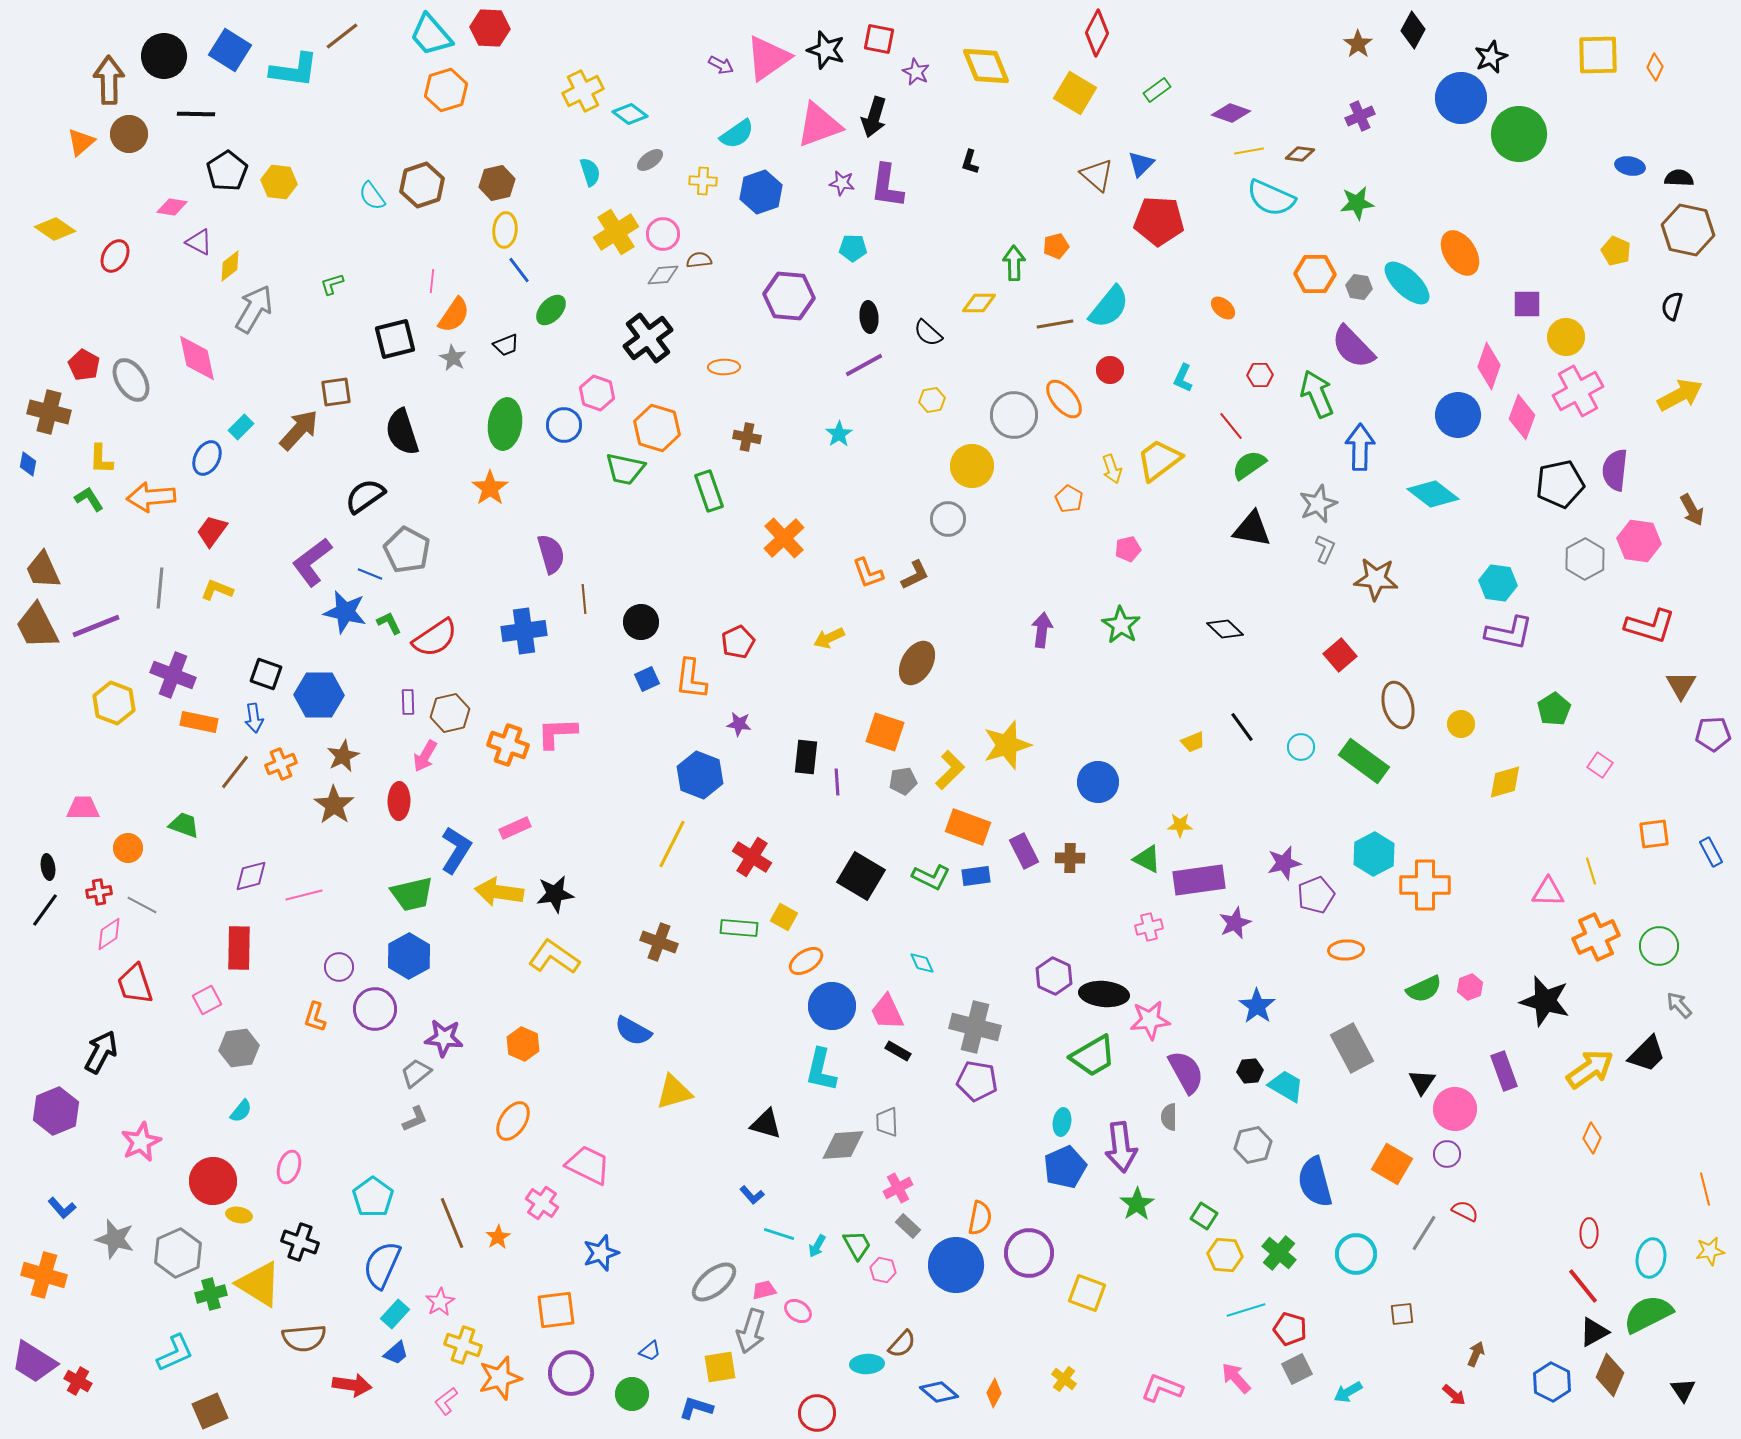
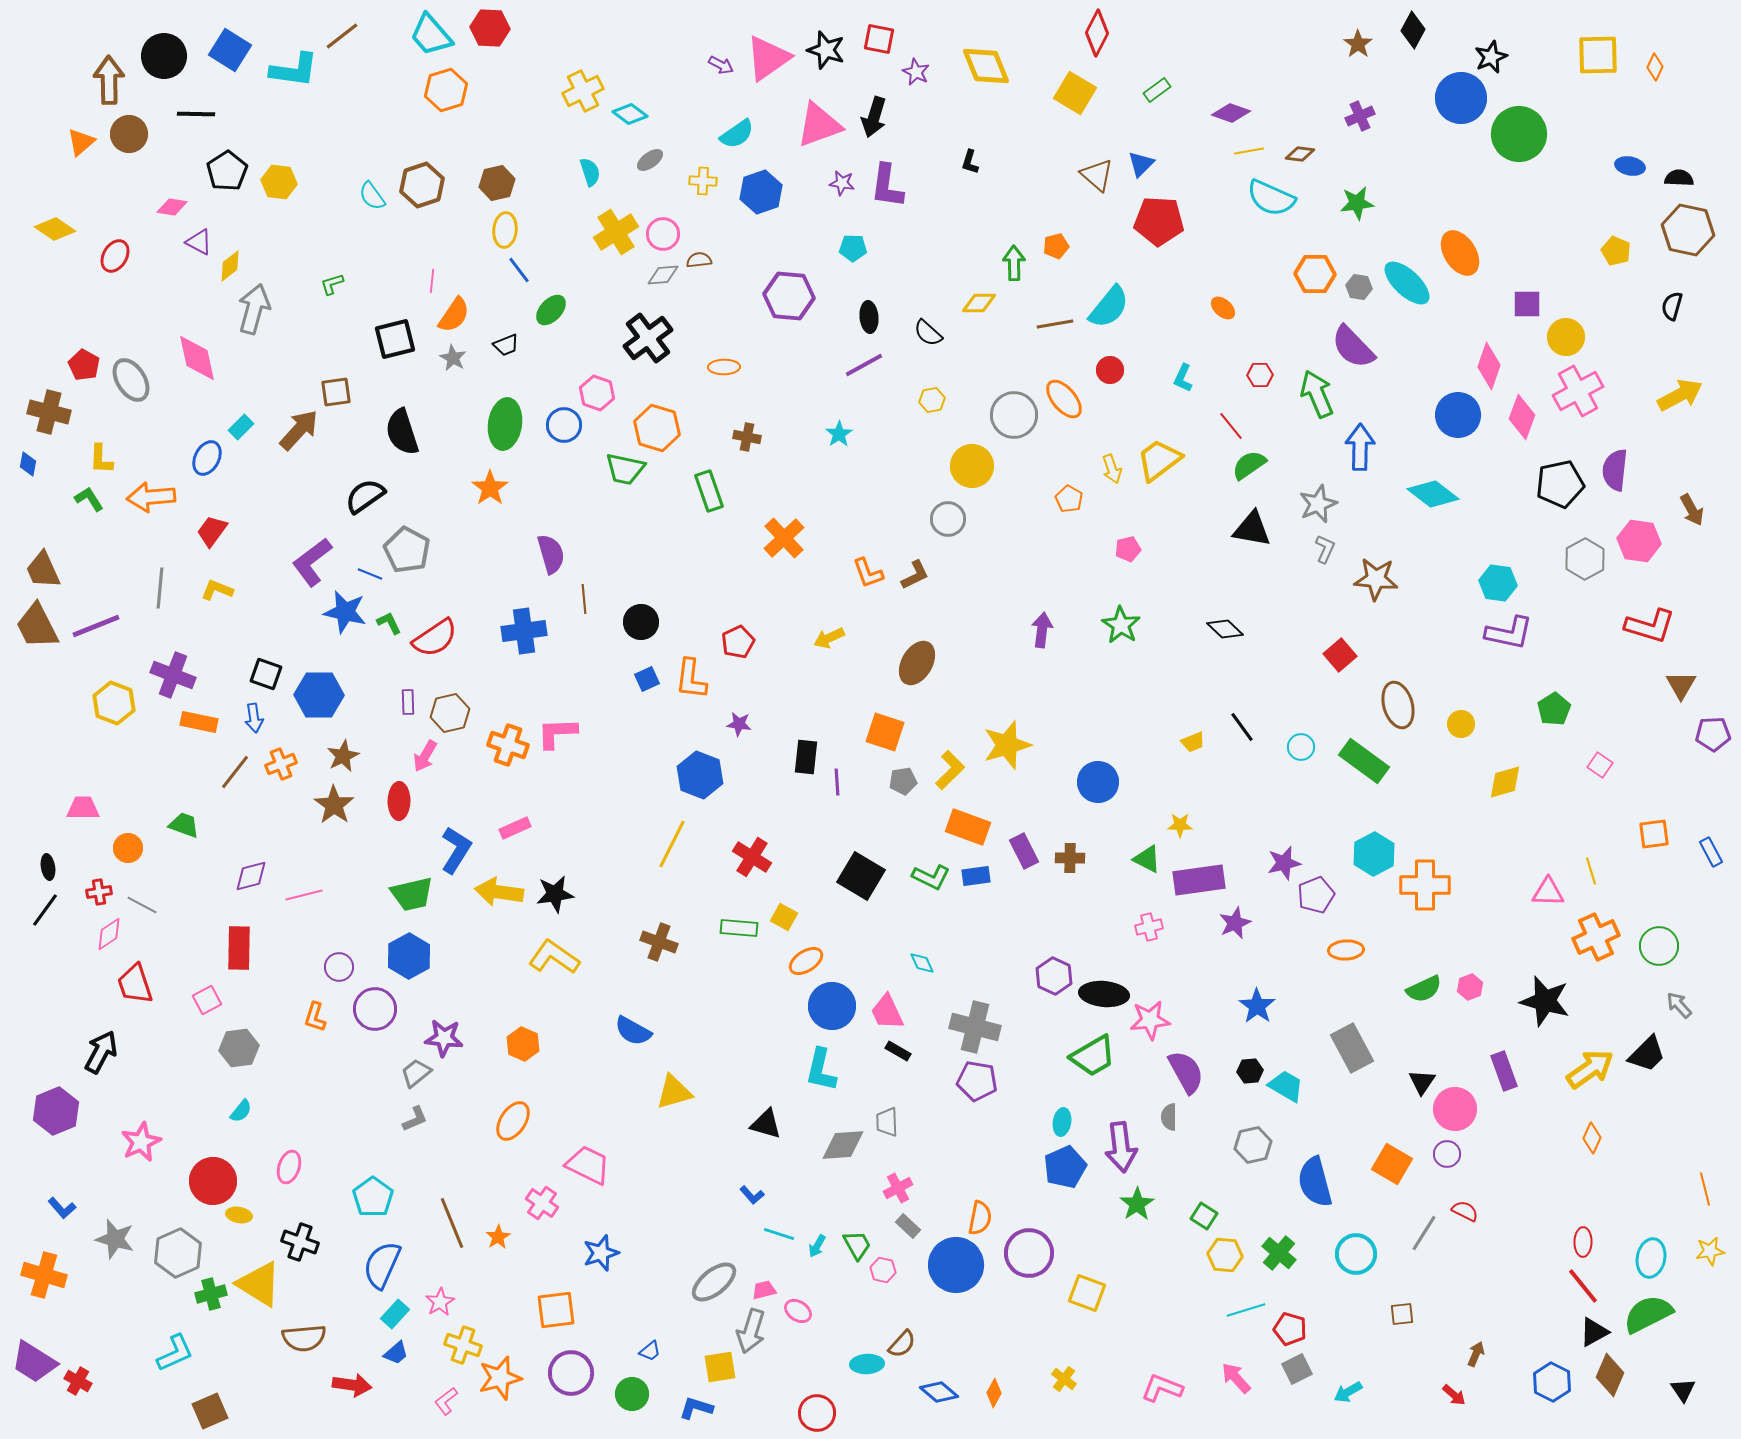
gray arrow at (254, 309): rotated 15 degrees counterclockwise
red ellipse at (1589, 1233): moved 6 px left, 9 px down
